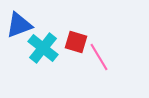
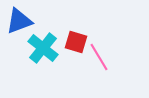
blue triangle: moved 4 px up
